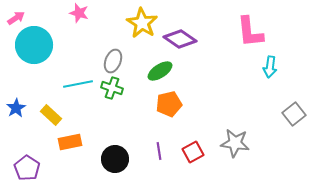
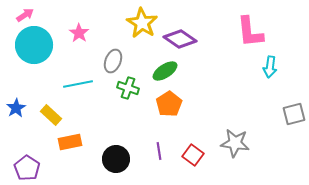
pink star: moved 20 px down; rotated 18 degrees clockwise
pink arrow: moved 9 px right, 3 px up
green ellipse: moved 5 px right
green cross: moved 16 px right
orange pentagon: rotated 20 degrees counterclockwise
gray square: rotated 25 degrees clockwise
red square: moved 3 px down; rotated 25 degrees counterclockwise
black circle: moved 1 px right
